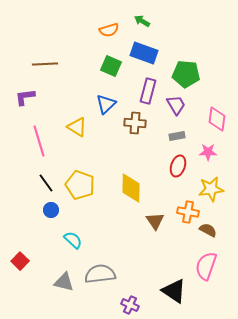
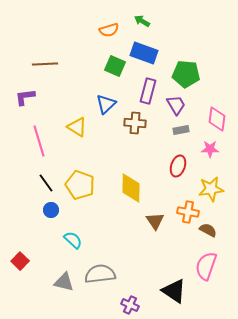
green square: moved 4 px right
gray rectangle: moved 4 px right, 6 px up
pink star: moved 2 px right, 3 px up
